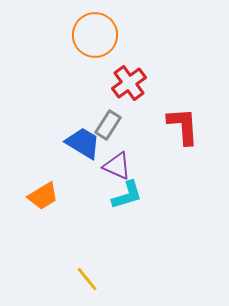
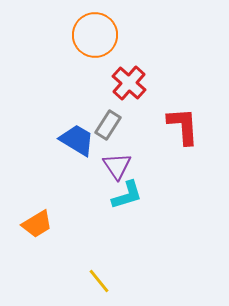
red cross: rotated 12 degrees counterclockwise
blue trapezoid: moved 6 px left, 3 px up
purple triangle: rotated 32 degrees clockwise
orange trapezoid: moved 6 px left, 28 px down
yellow line: moved 12 px right, 2 px down
